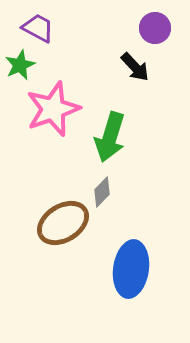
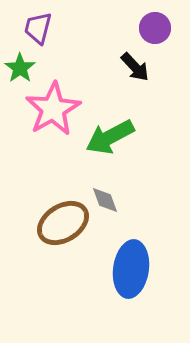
purple trapezoid: rotated 104 degrees counterclockwise
green star: moved 3 px down; rotated 12 degrees counterclockwise
pink star: rotated 10 degrees counterclockwise
green arrow: rotated 45 degrees clockwise
gray diamond: moved 3 px right, 8 px down; rotated 64 degrees counterclockwise
